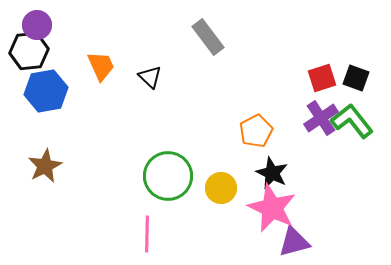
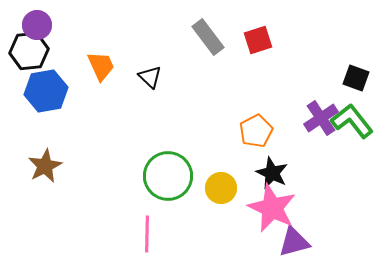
red square: moved 64 px left, 38 px up
